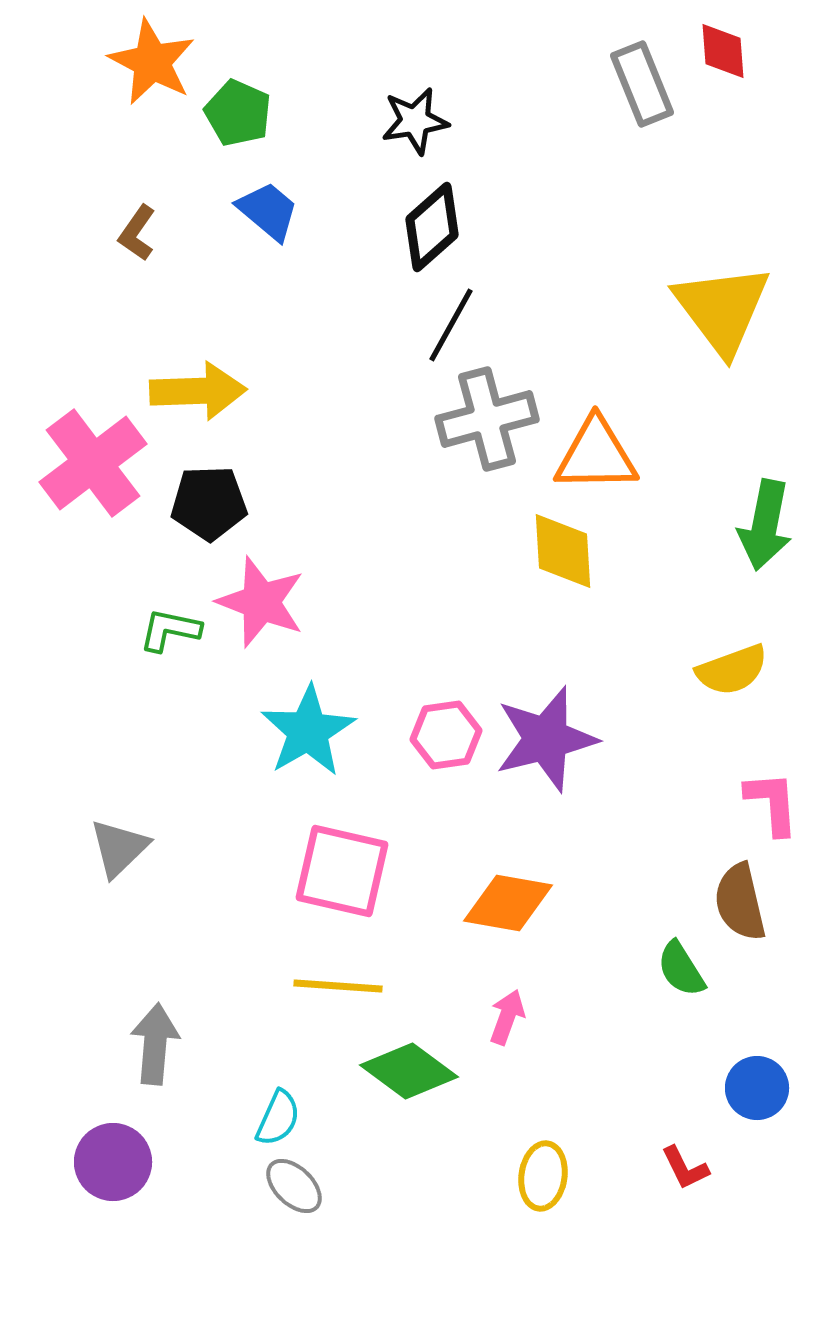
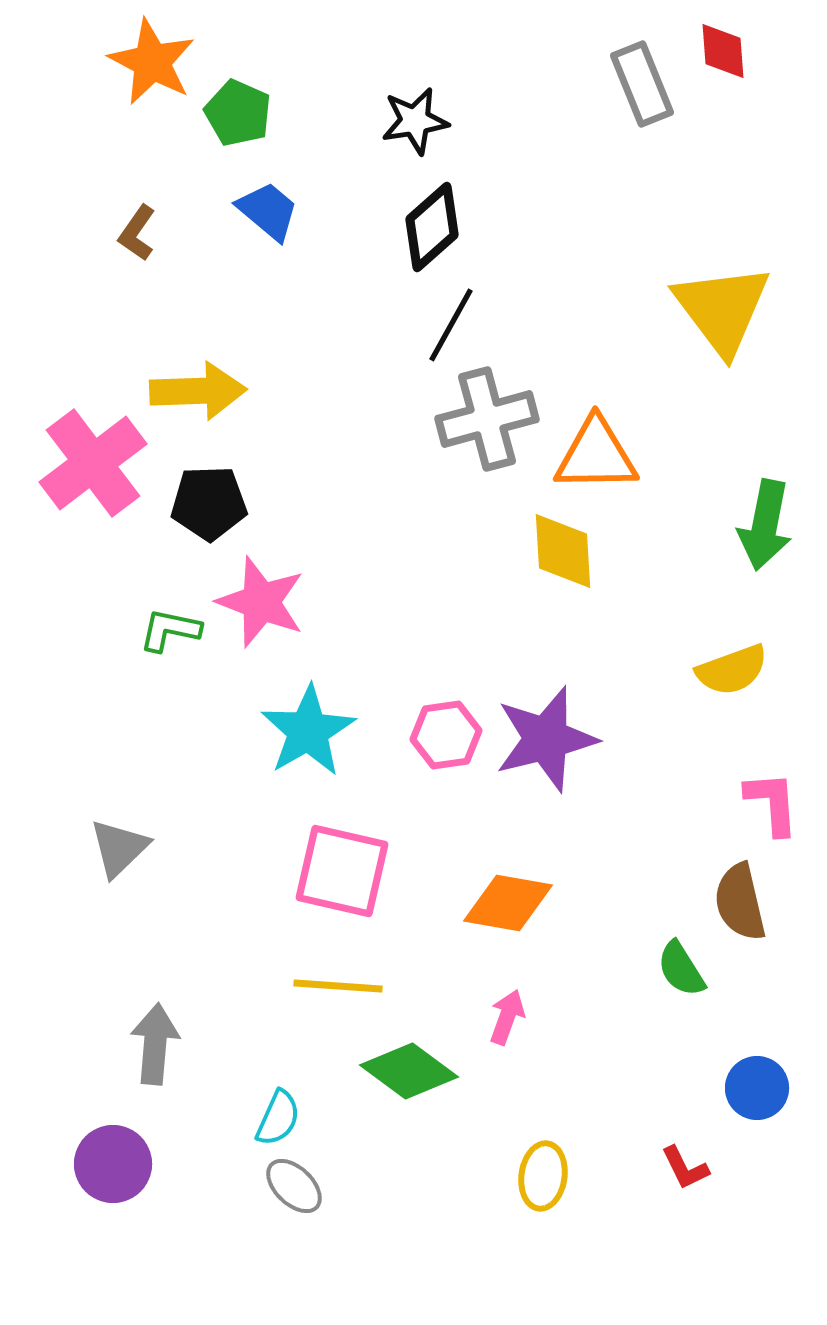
purple circle: moved 2 px down
